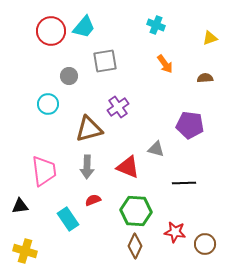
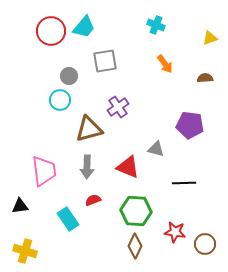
cyan circle: moved 12 px right, 4 px up
